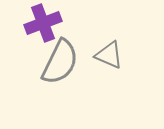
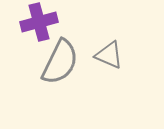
purple cross: moved 4 px left, 1 px up; rotated 6 degrees clockwise
